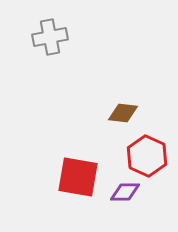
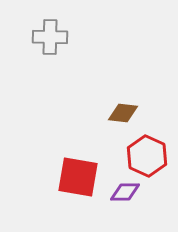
gray cross: rotated 12 degrees clockwise
